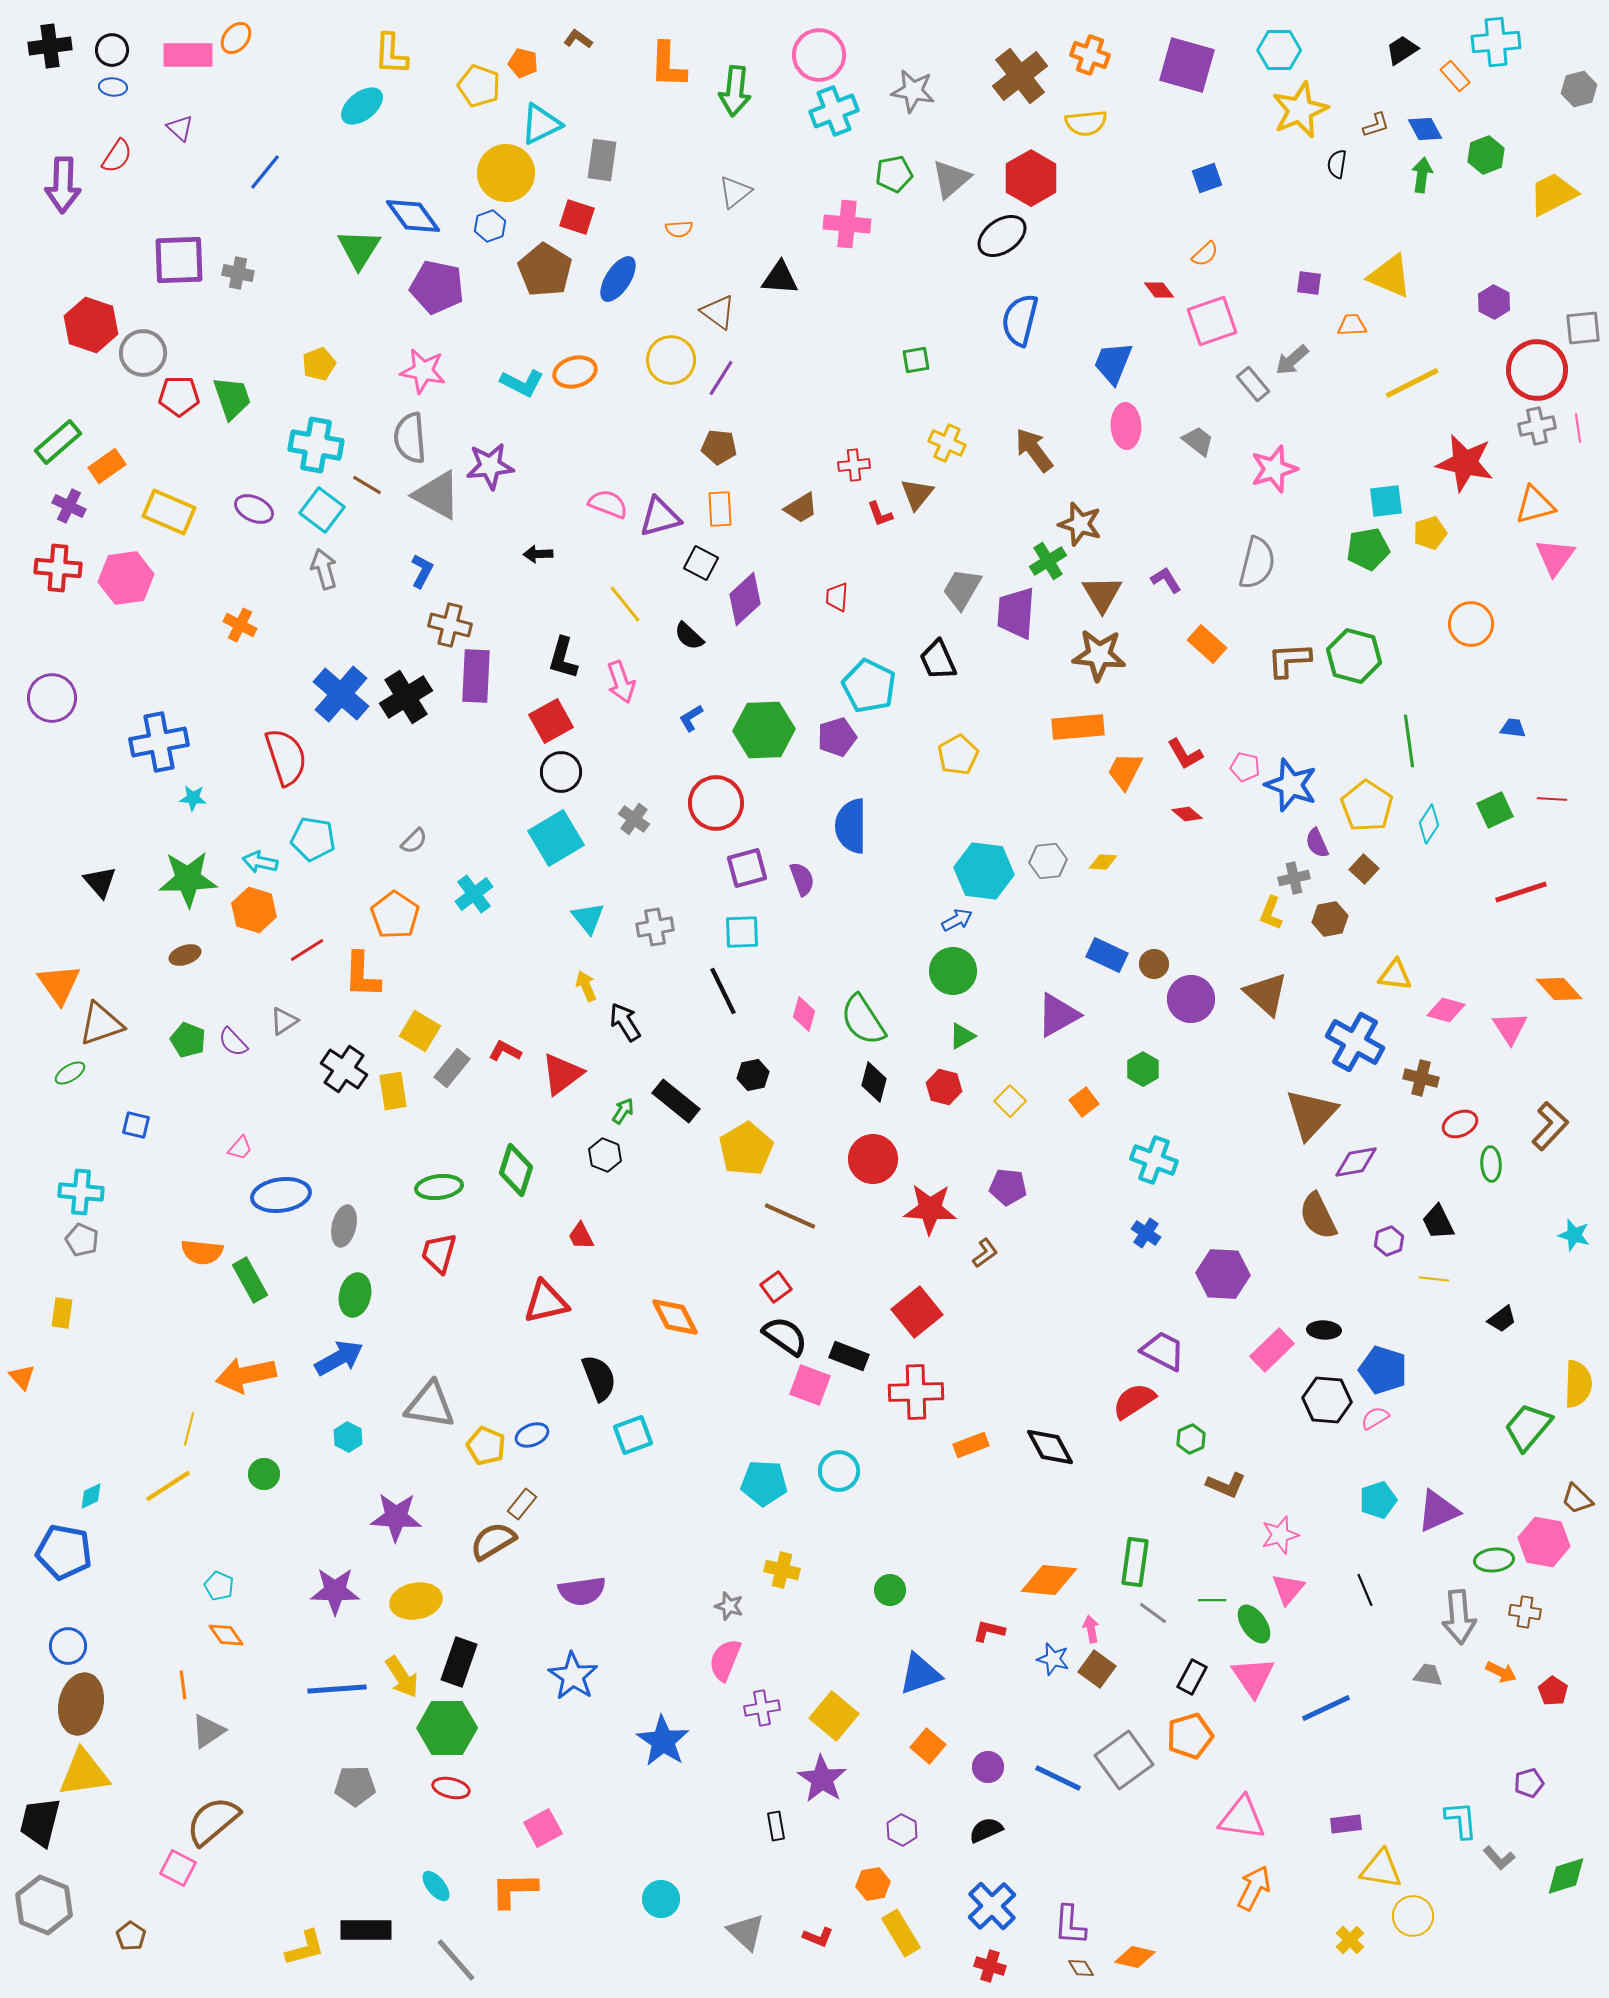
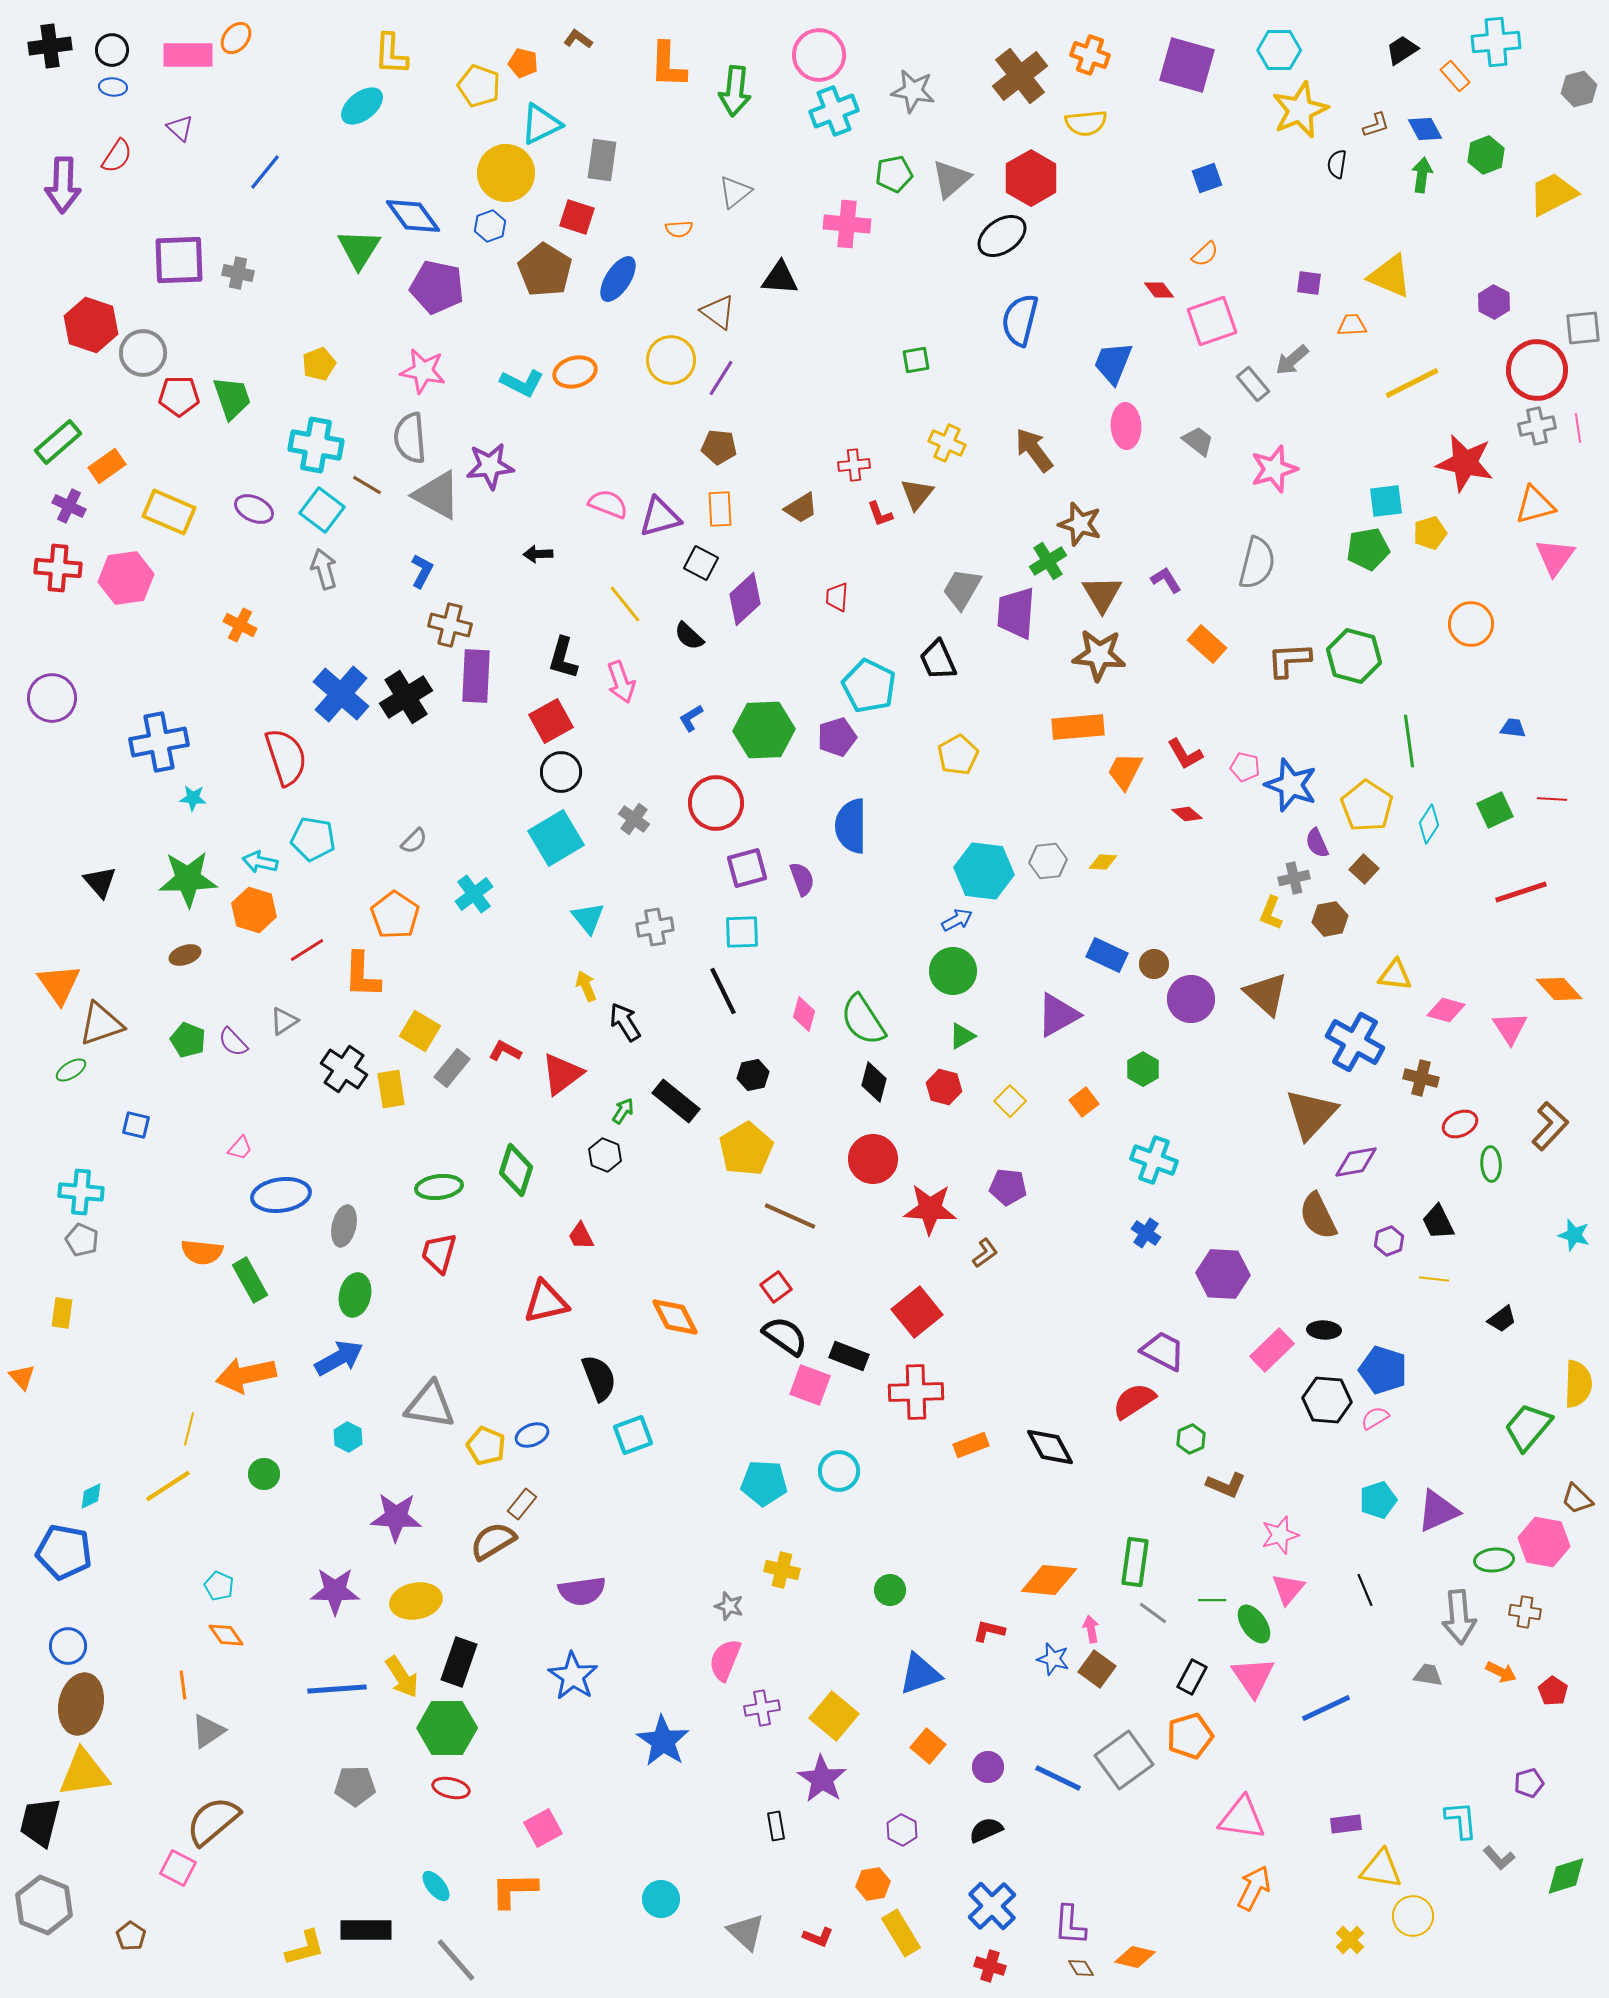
green ellipse at (70, 1073): moved 1 px right, 3 px up
yellow rectangle at (393, 1091): moved 2 px left, 2 px up
